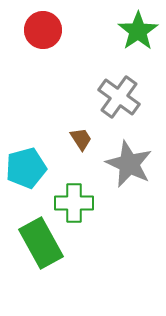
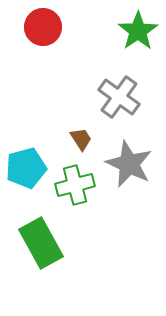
red circle: moved 3 px up
green cross: moved 1 px right, 18 px up; rotated 15 degrees counterclockwise
